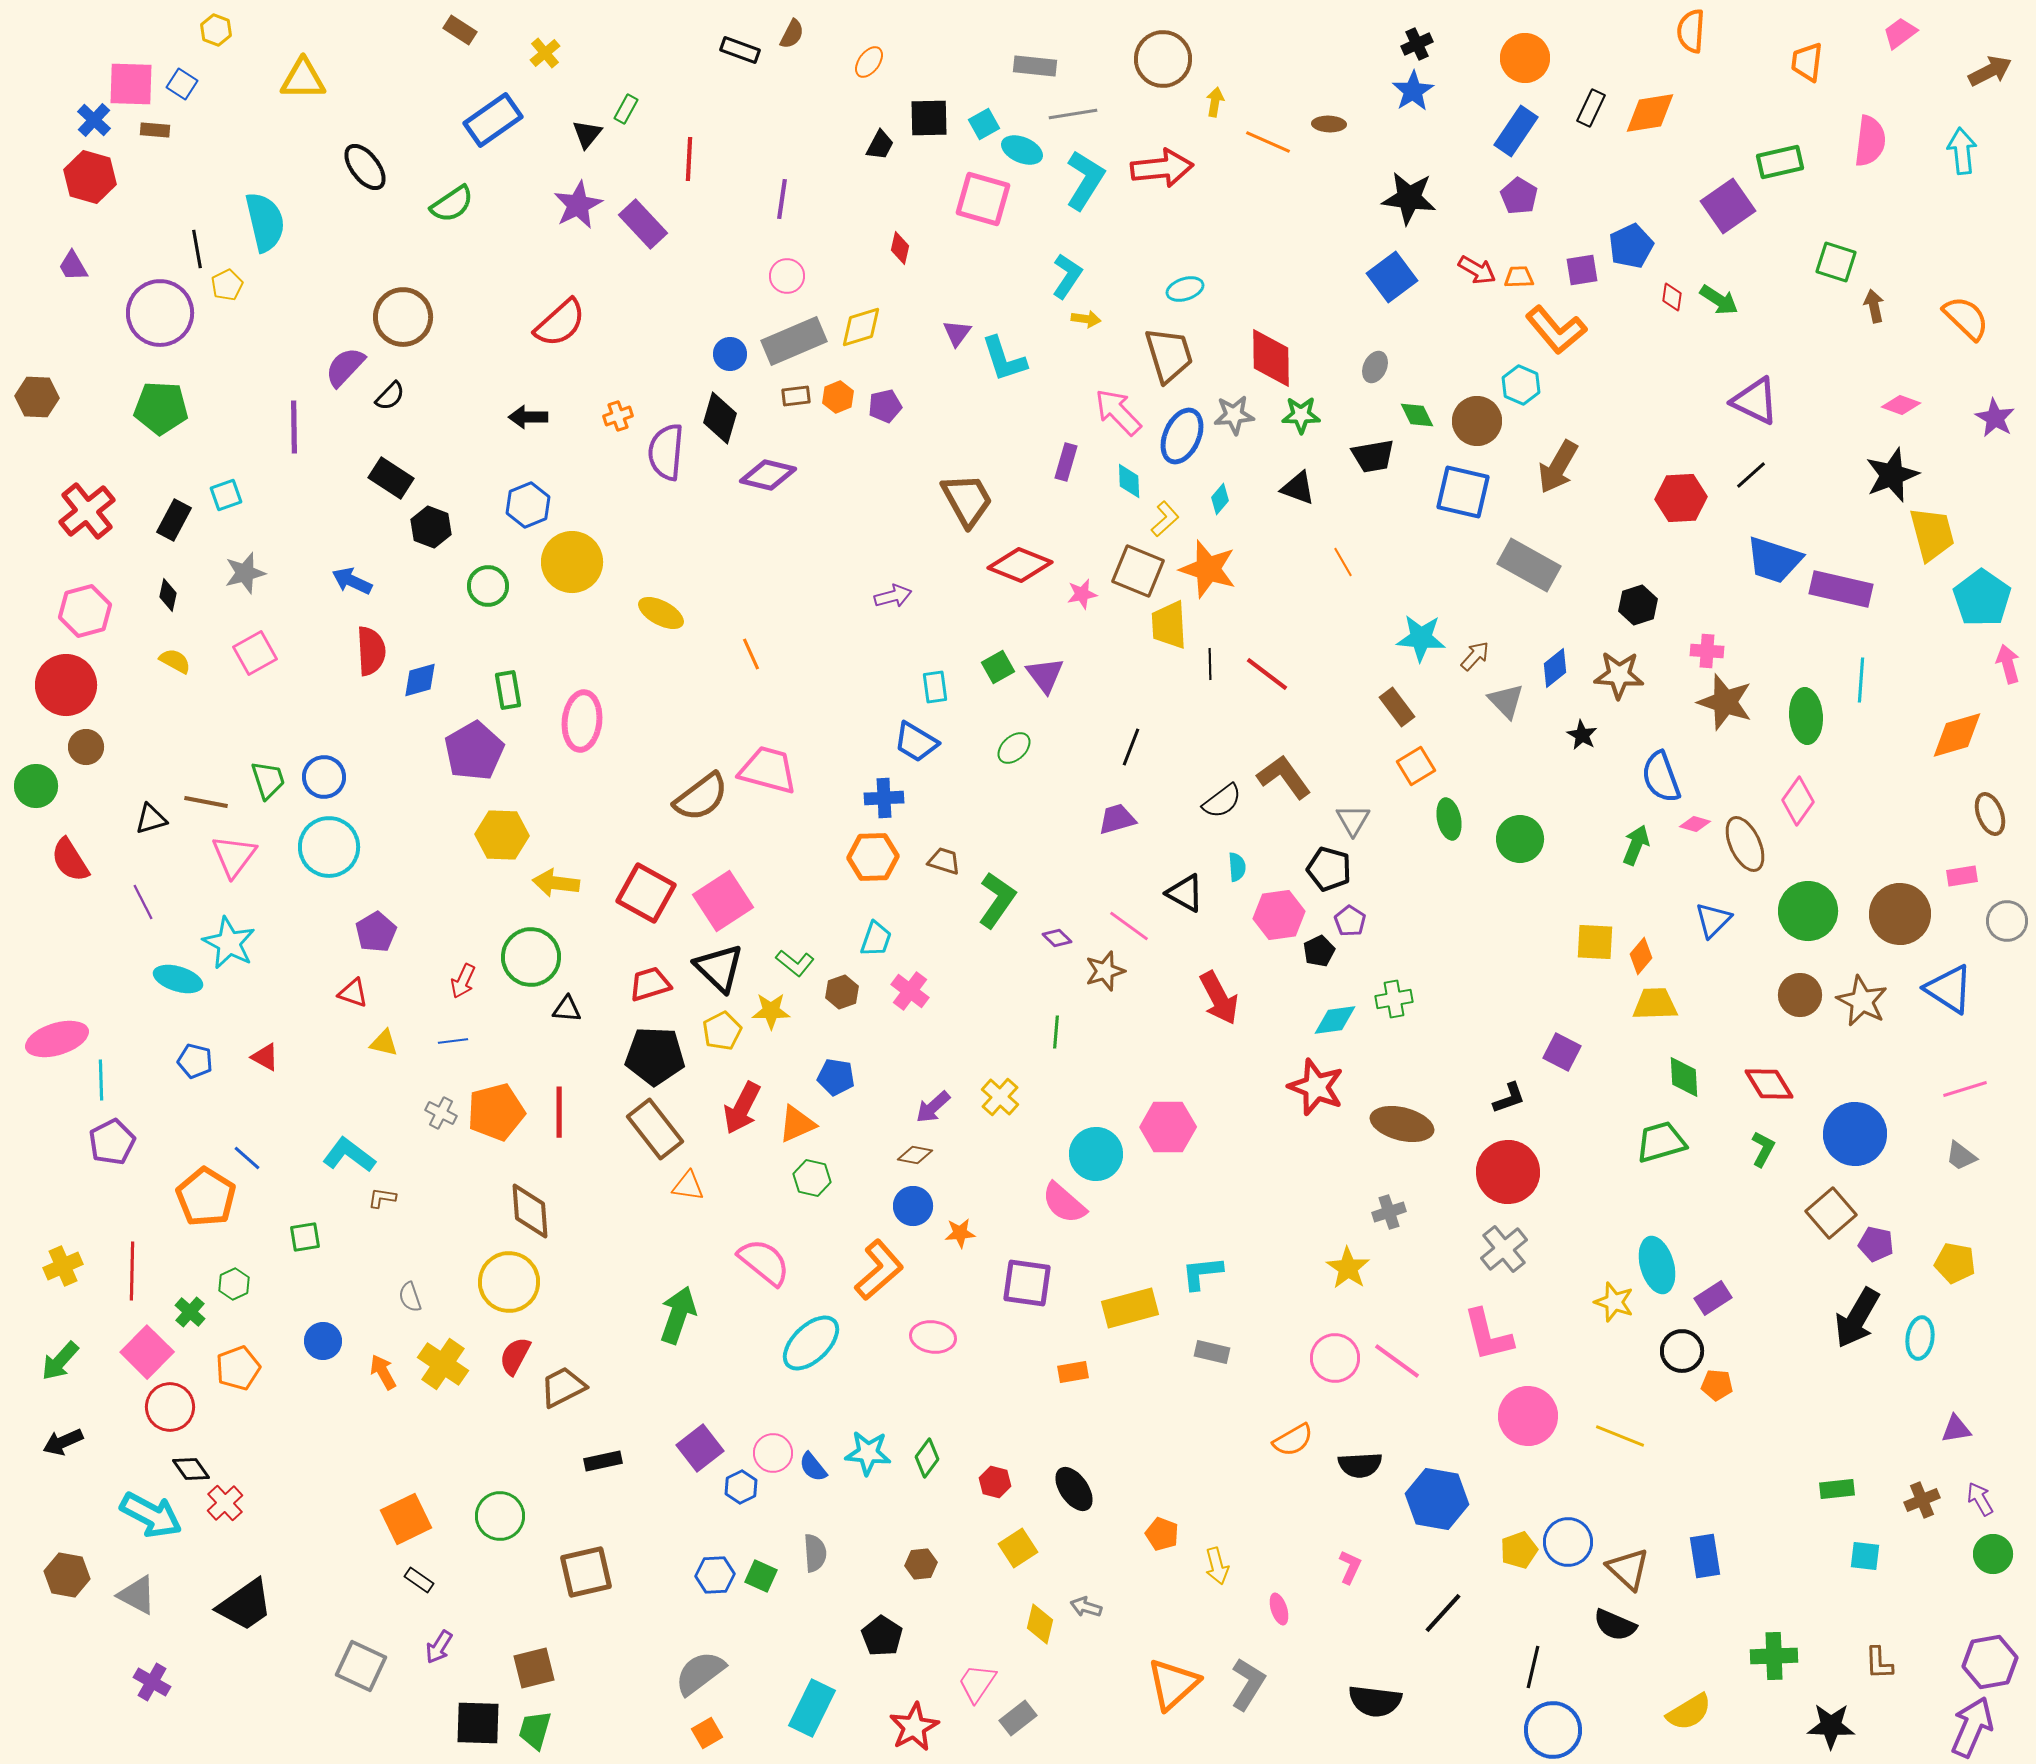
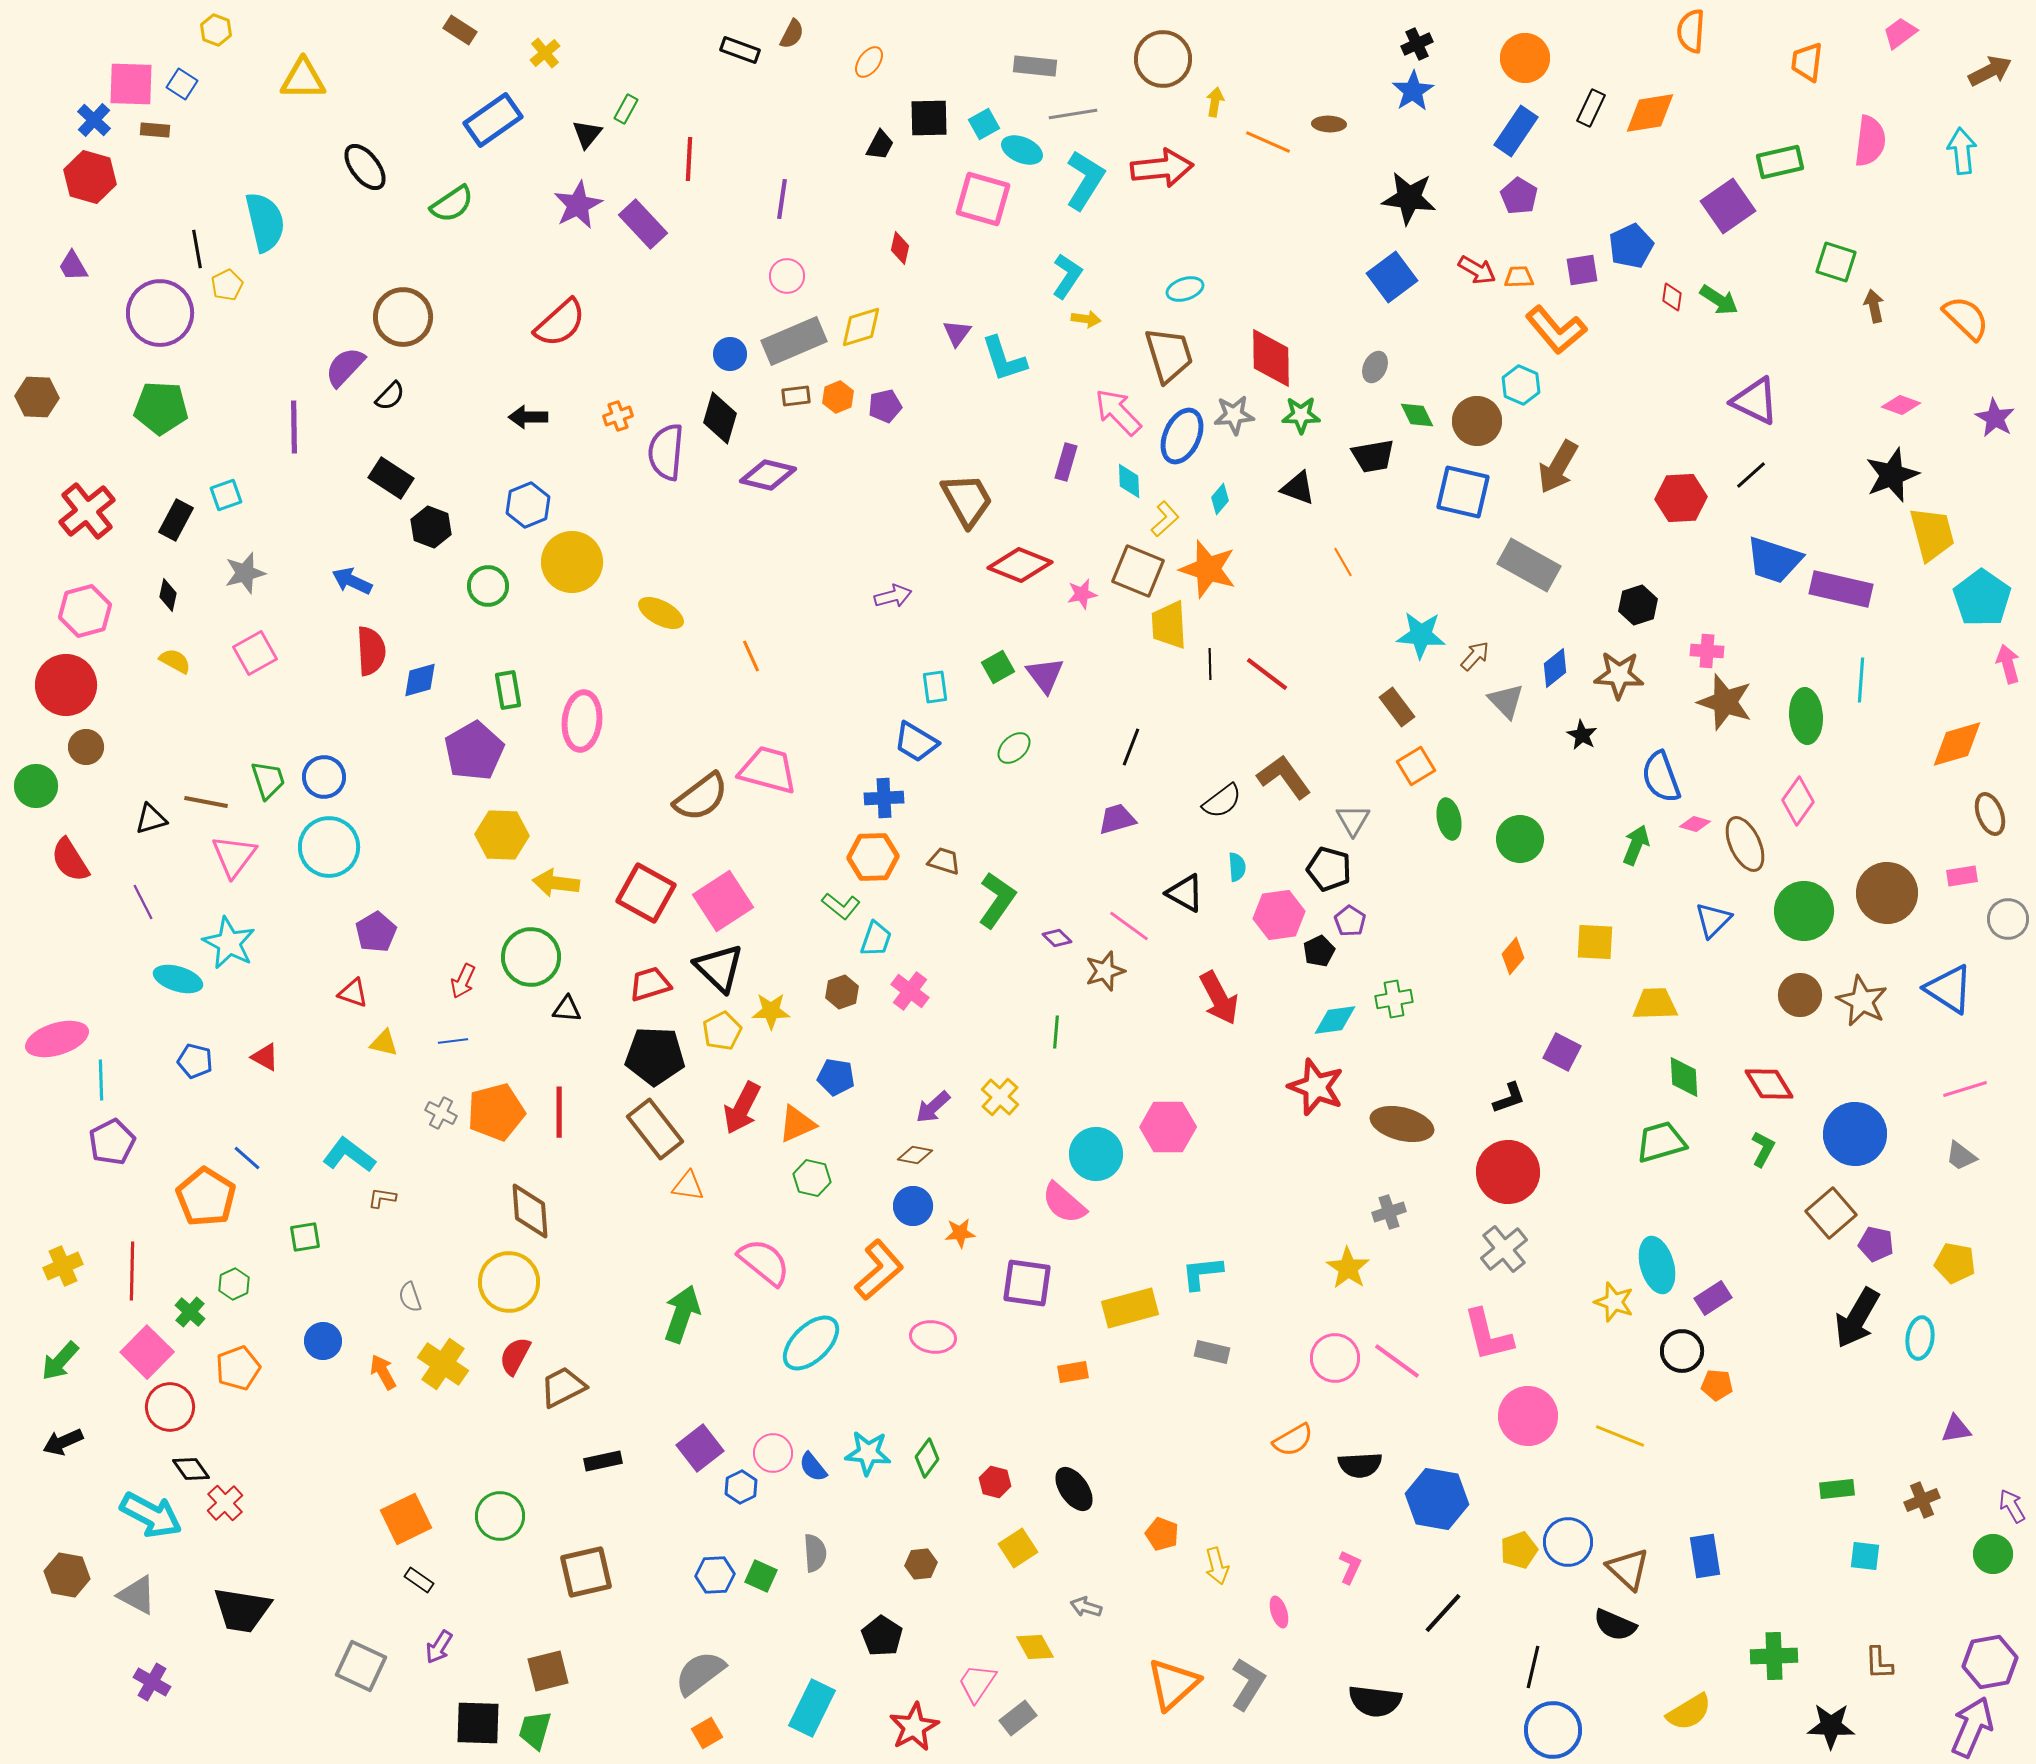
black rectangle at (174, 520): moved 2 px right
cyan star at (1421, 638): moved 3 px up
orange line at (751, 654): moved 2 px down
orange diamond at (1957, 735): moved 9 px down
green circle at (1808, 911): moved 4 px left
brown circle at (1900, 914): moved 13 px left, 21 px up
gray circle at (2007, 921): moved 1 px right, 2 px up
orange diamond at (1641, 956): moved 128 px left
green L-shape at (795, 963): moved 46 px right, 57 px up
green arrow at (678, 1315): moved 4 px right, 1 px up
purple arrow at (1980, 1499): moved 32 px right, 7 px down
black trapezoid at (245, 1605): moved 3 px left, 5 px down; rotated 44 degrees clockwise
pink ellipse at (1279, 1609): moved 3 px down
yellow diamond at (1040, 1624): moved 5 px left, 23 px down; rotated 42 degrees counterclockwise
brown square at (534, 1668): moved 14 px right, 3 px down
